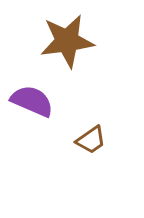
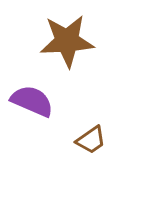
brown star: rotated 4 degrees clockwise
